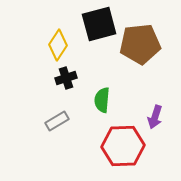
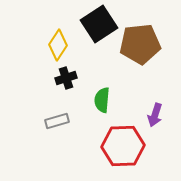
black square: rotated 18 degrees counterclockwise
purple arrow: moved 2 px up
gray rectangle: rotated 15 degrees clockwise
